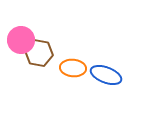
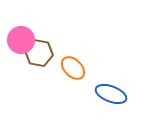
orange ellipse: rotated 40 degrees clockwise
blue ellipse: moved 5 px right, 19 px down
